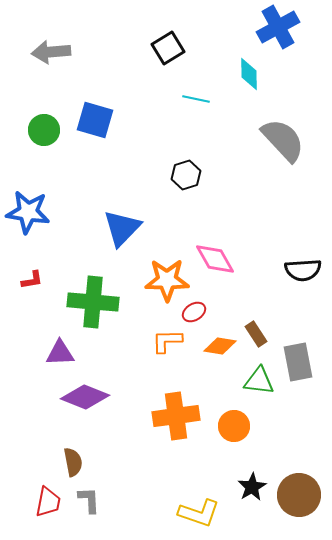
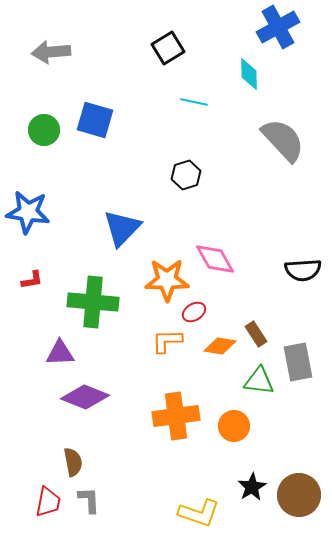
cyan line: moved 2 px left, 3 px down
